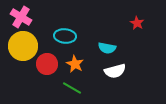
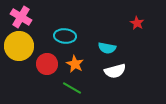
yellow circle: moved 4 px left
